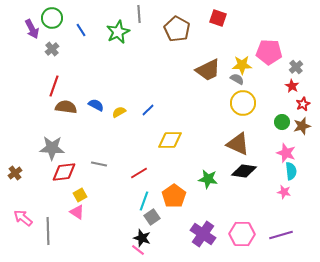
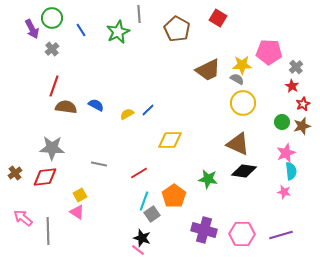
red square at (218, 18): rotated 12 degrees clockwise
yellow semicircle at (119, 112): moved 8 px right, 2 px down
pink star at (286, 153): rotated 30 degrees clockwise
red diamond at (64, 172): moved 19 px left, 5 px down
gray square at (152, 217): moved 3 px up
purple cross at (203, 234): moved 1 px right, 4 px up; rotated 20 degrees counterclockwise
